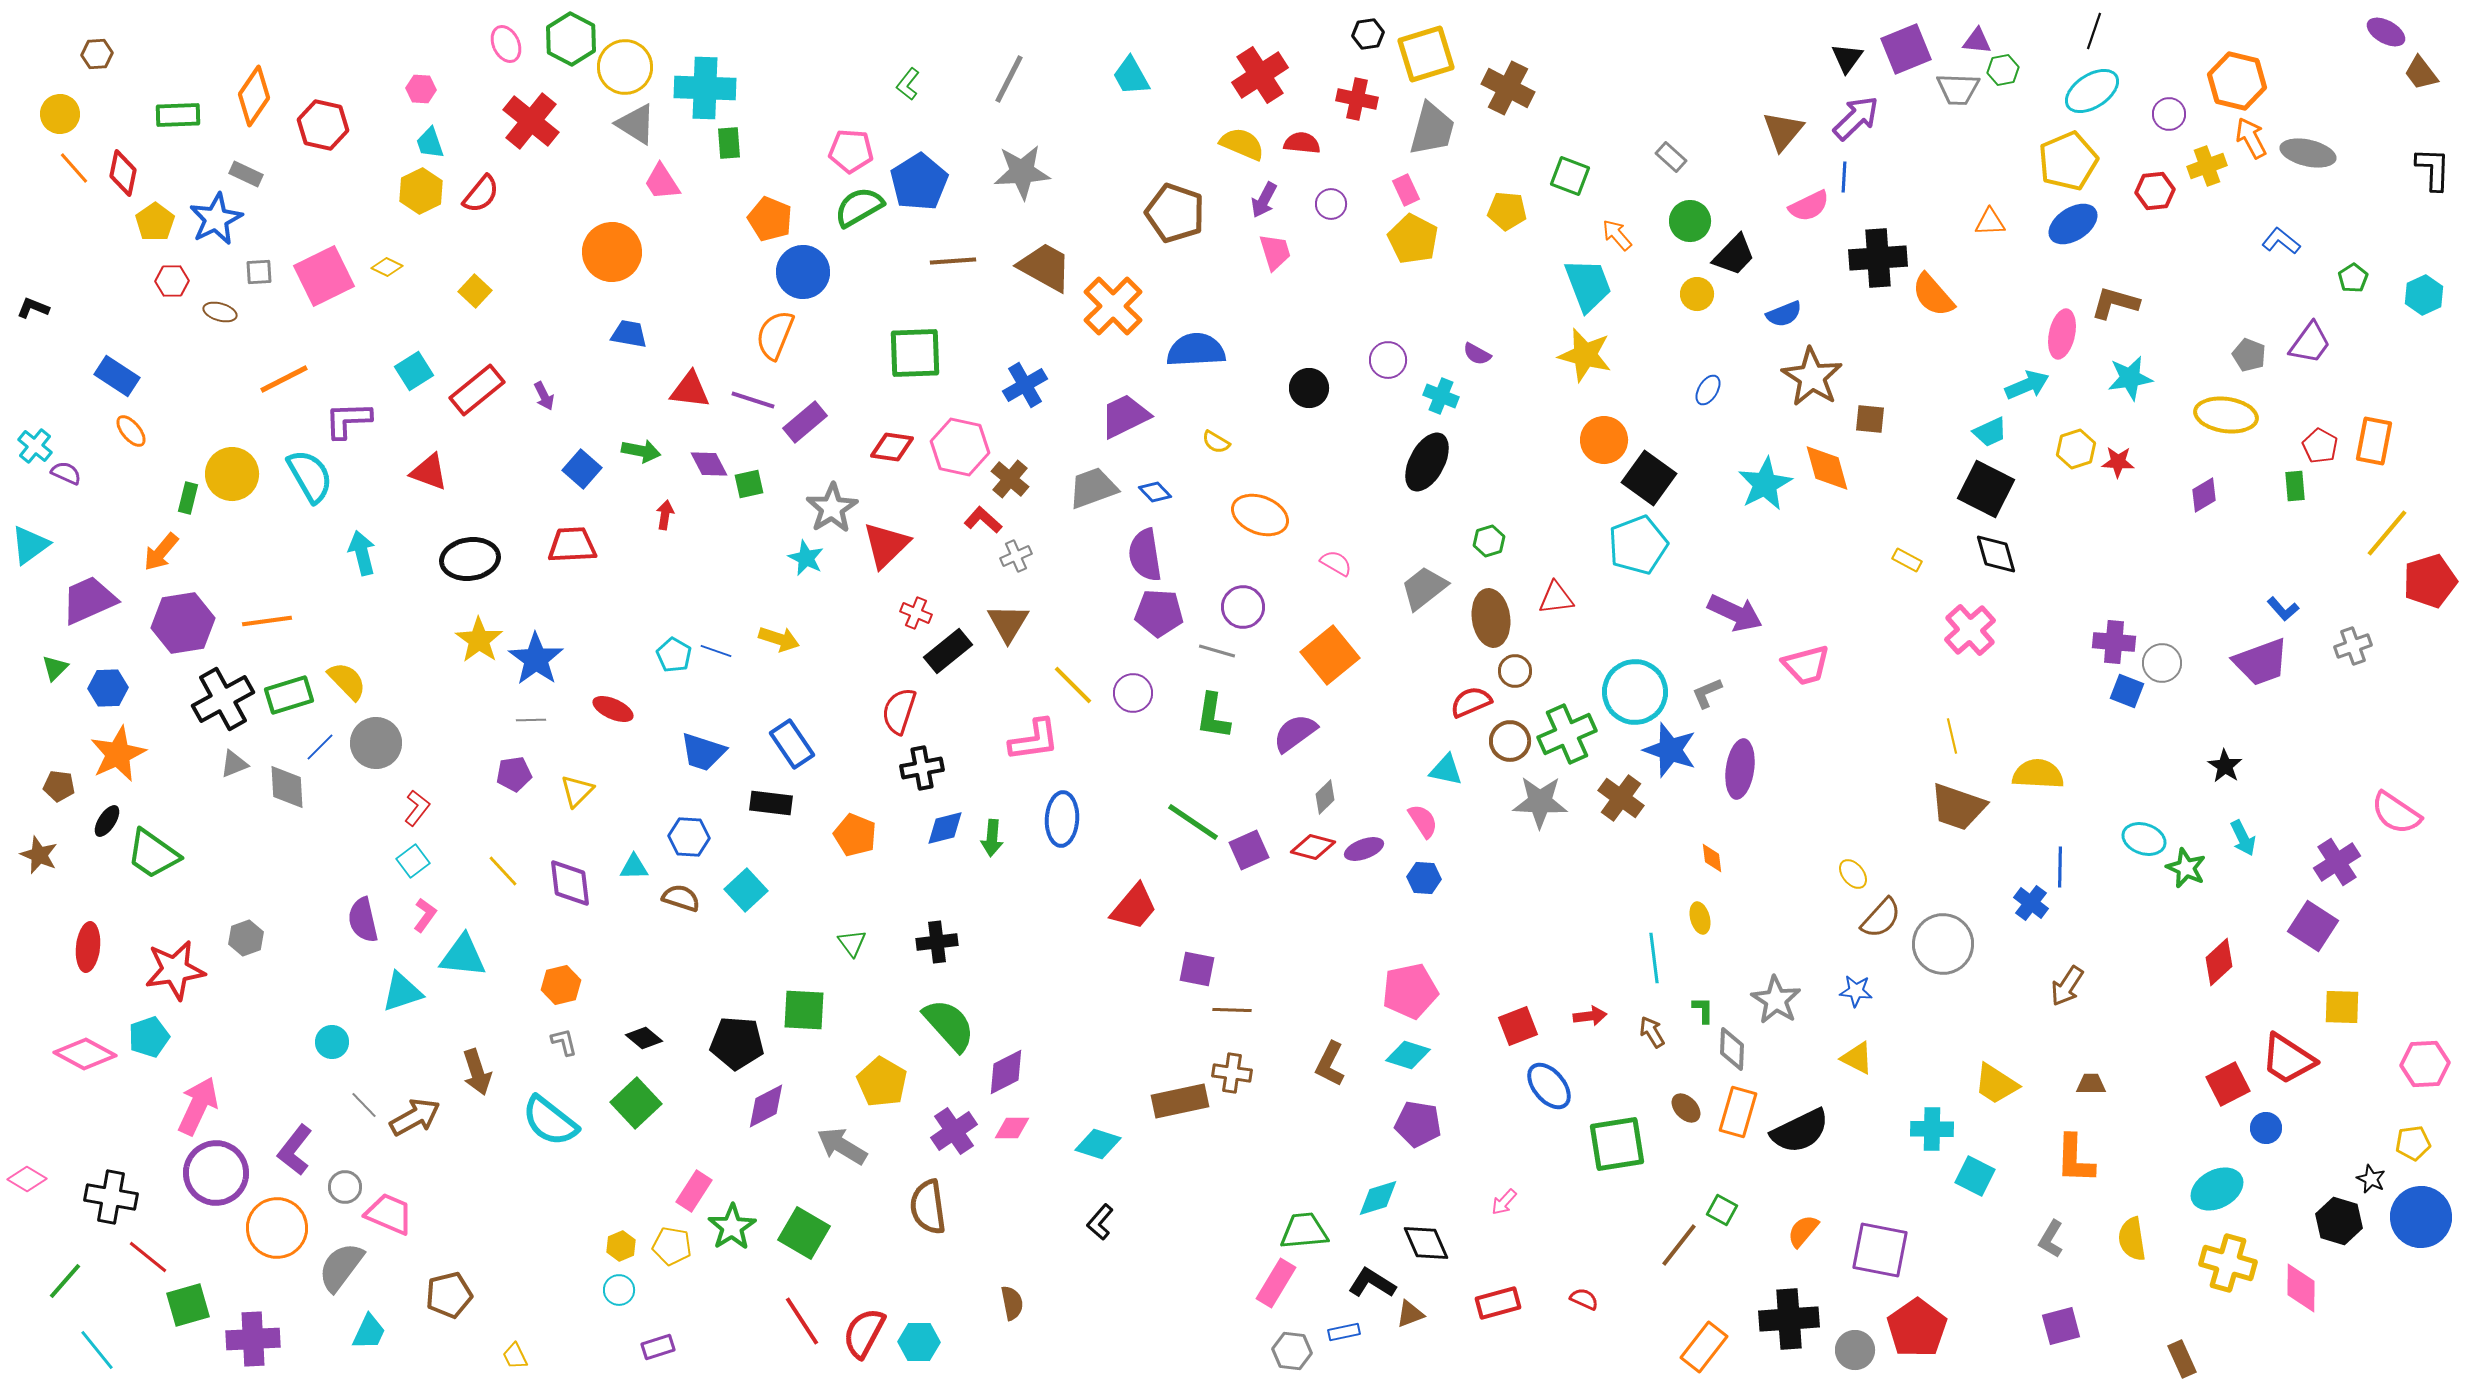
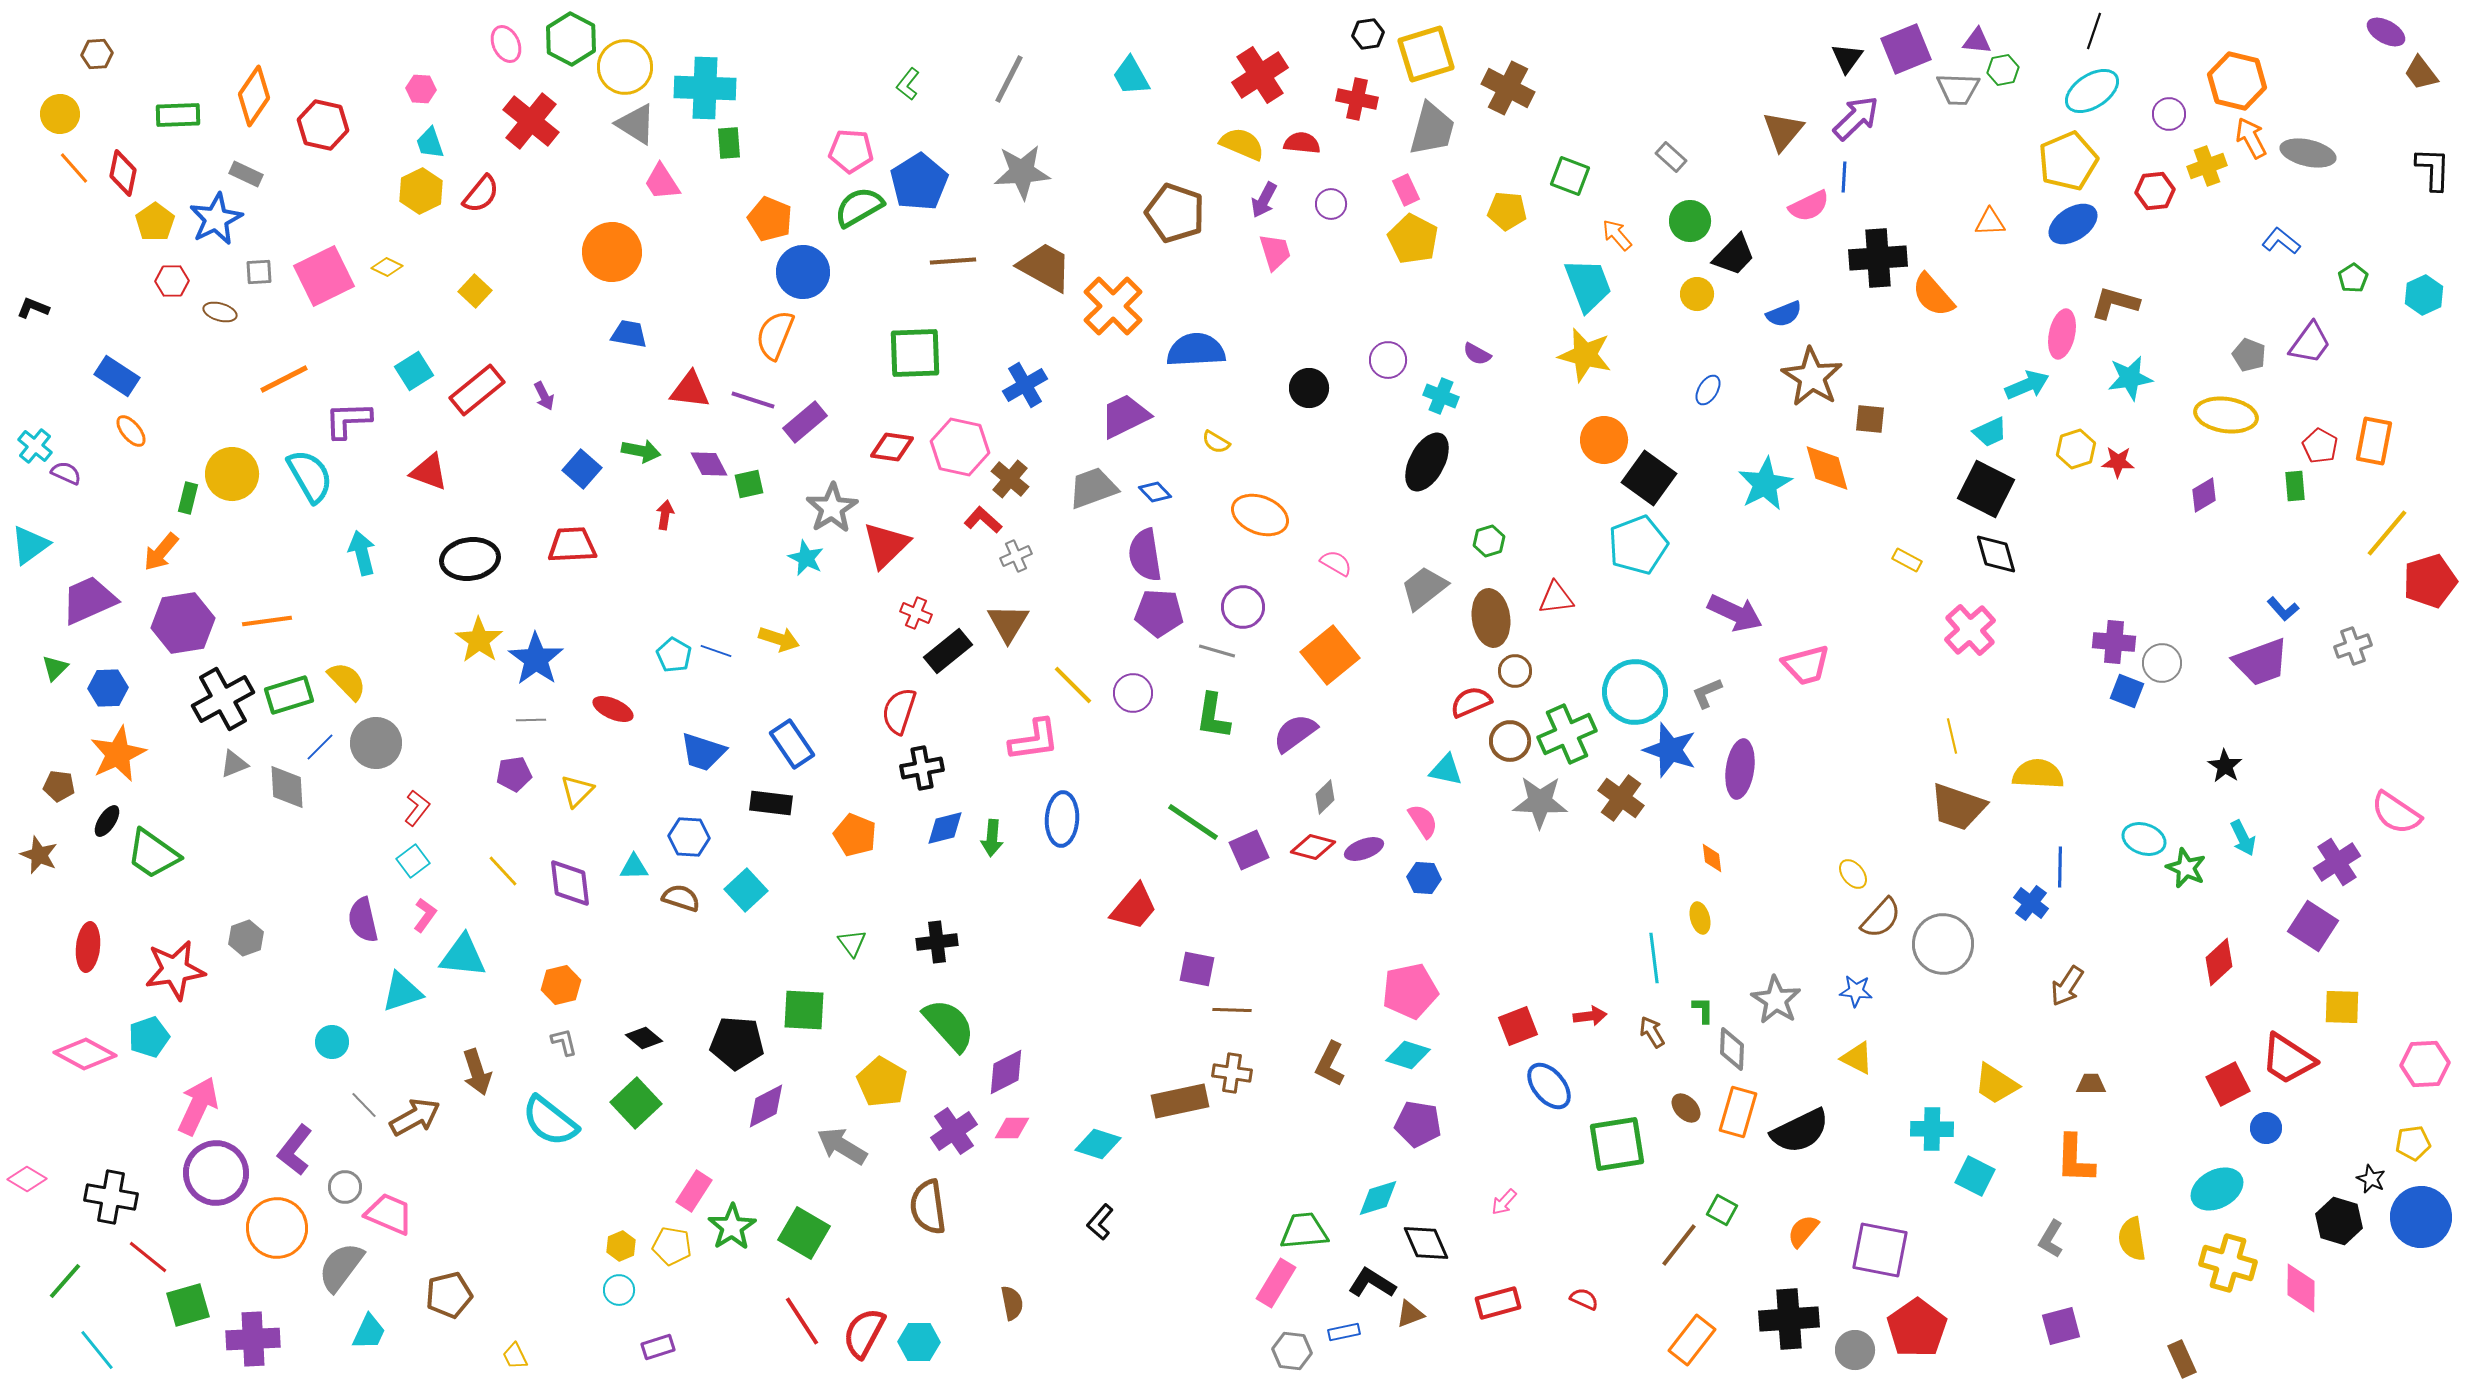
orange rectangle at (1704, 1347): moved 12 px left, 7 px up
